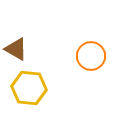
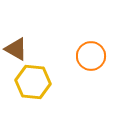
yellow hexagon: moved 4 px right, 6 px up
